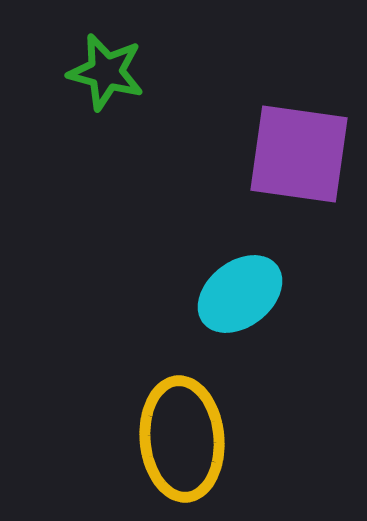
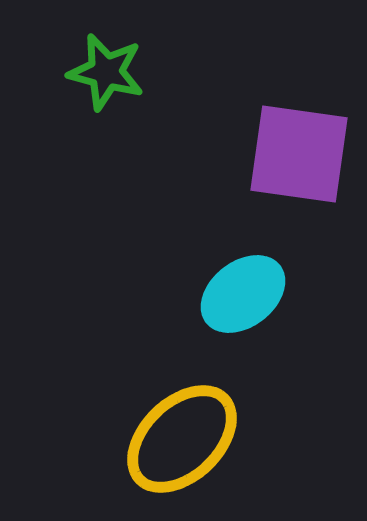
cyan ellipse: moved 3 px right
yellow ellipse: rotated 51 degrees clockwise
